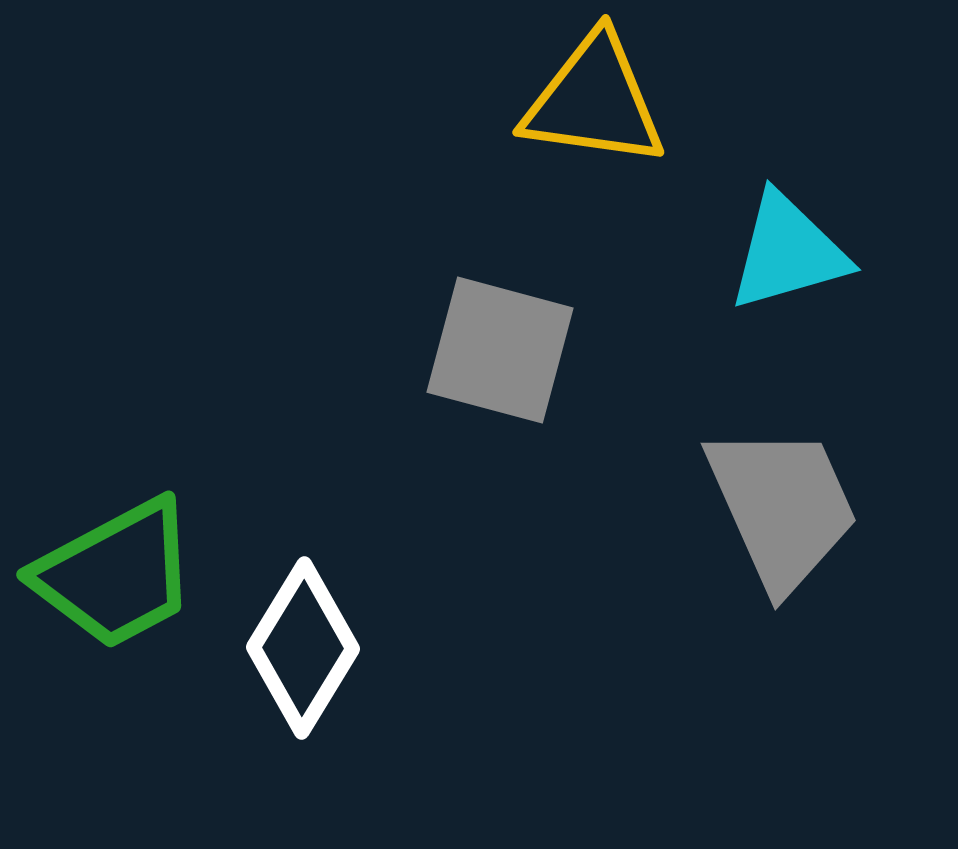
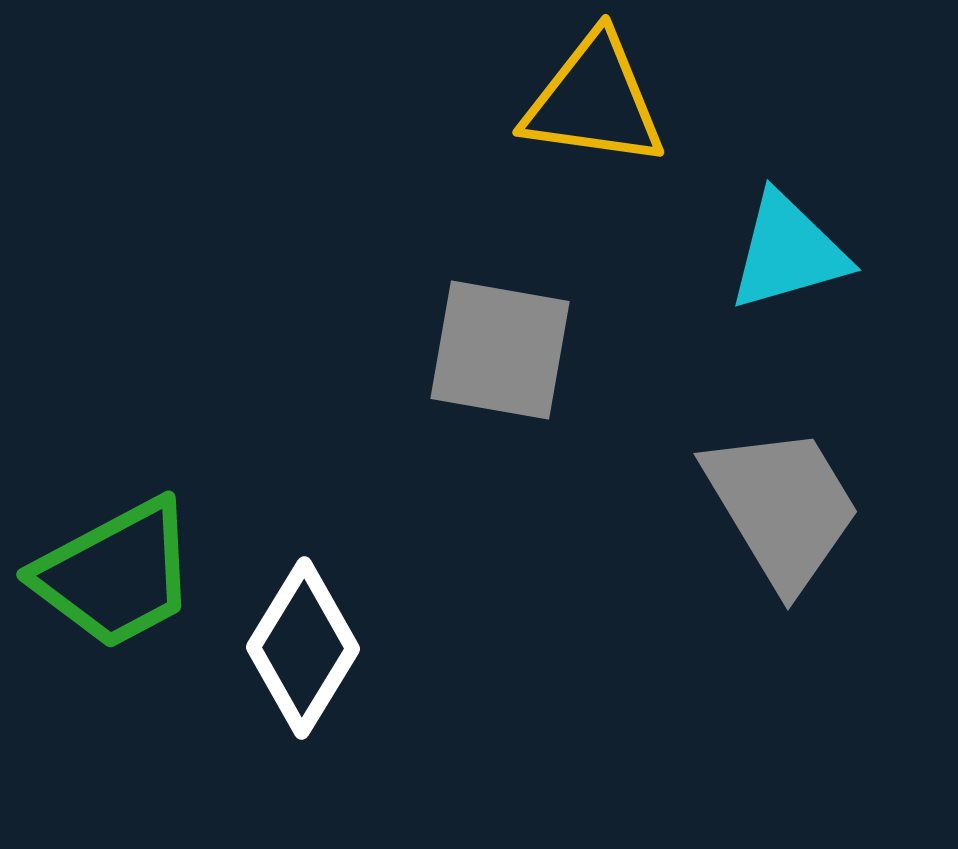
gray square: rotated 5 degrees counterclockwise
gray trapezoid: rotated 7 degrees counterclockwise
